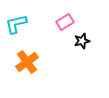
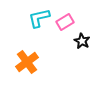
cyan L-shape: moved 23 px right, 6 px up
black star: rotated 28 degrees counterclockwise
